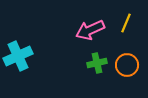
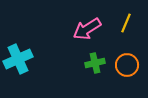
pink arrow: moved 3 px left, 1 px up; rotated 8 degrees counterclockwise
cyan cross: moved 3 px down
green cross: moved 2 px left
